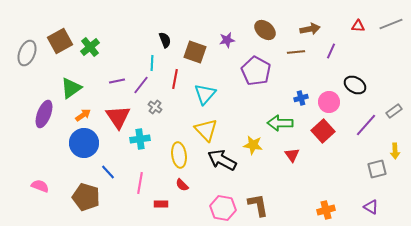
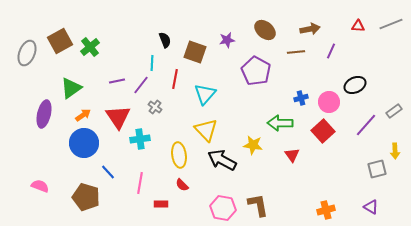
black ellipse at (355, 85): rotated 55 degrees counterclockwise
purple ellipse at (44, 114): rotated 8 degrees counterclockwise
